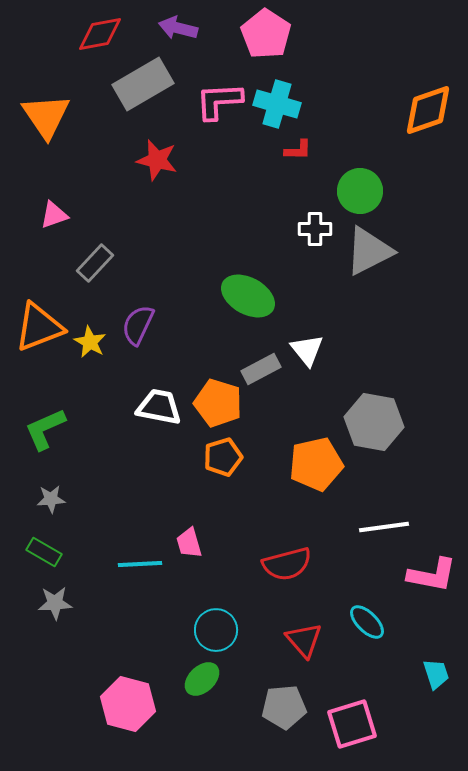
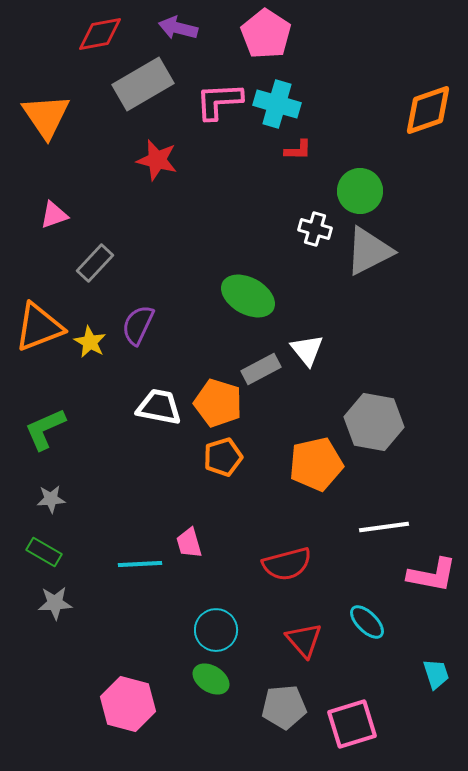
white cross at (315, 229): rotated 16 degrees clockwise
green ellipse at (202, 679): moved 9 px right; rotated 75 degrees clockwise
